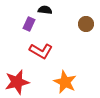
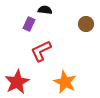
red L-shape: rotated 125 degrees clockwise
red star: rotated 15 degrees counterclockwise
